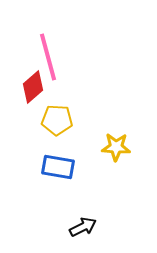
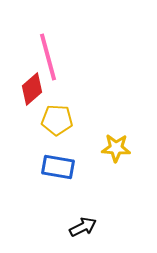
red diamond: moved 1 px left, 2 px down
yellow star: moved 1 px down
